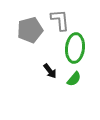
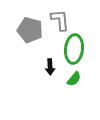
gray pentagon: rotated 30 degrees clockwise
green ellipse: moved 1 px left, 1 px down
black arrow: moved 4 px up; rotated 35 degrees clockwise
